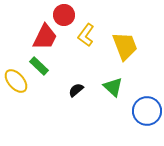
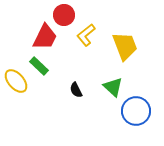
yellow L-shape: rotated 15 degrees clockwise
black semicircle: rotated 77 degrees counterclockwise
blue circle: moved 11 px left
